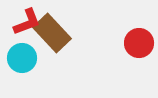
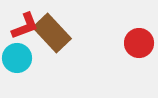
red L-shape: moved 2 px left, 4 px down
cyan circle: moved 5 px left
